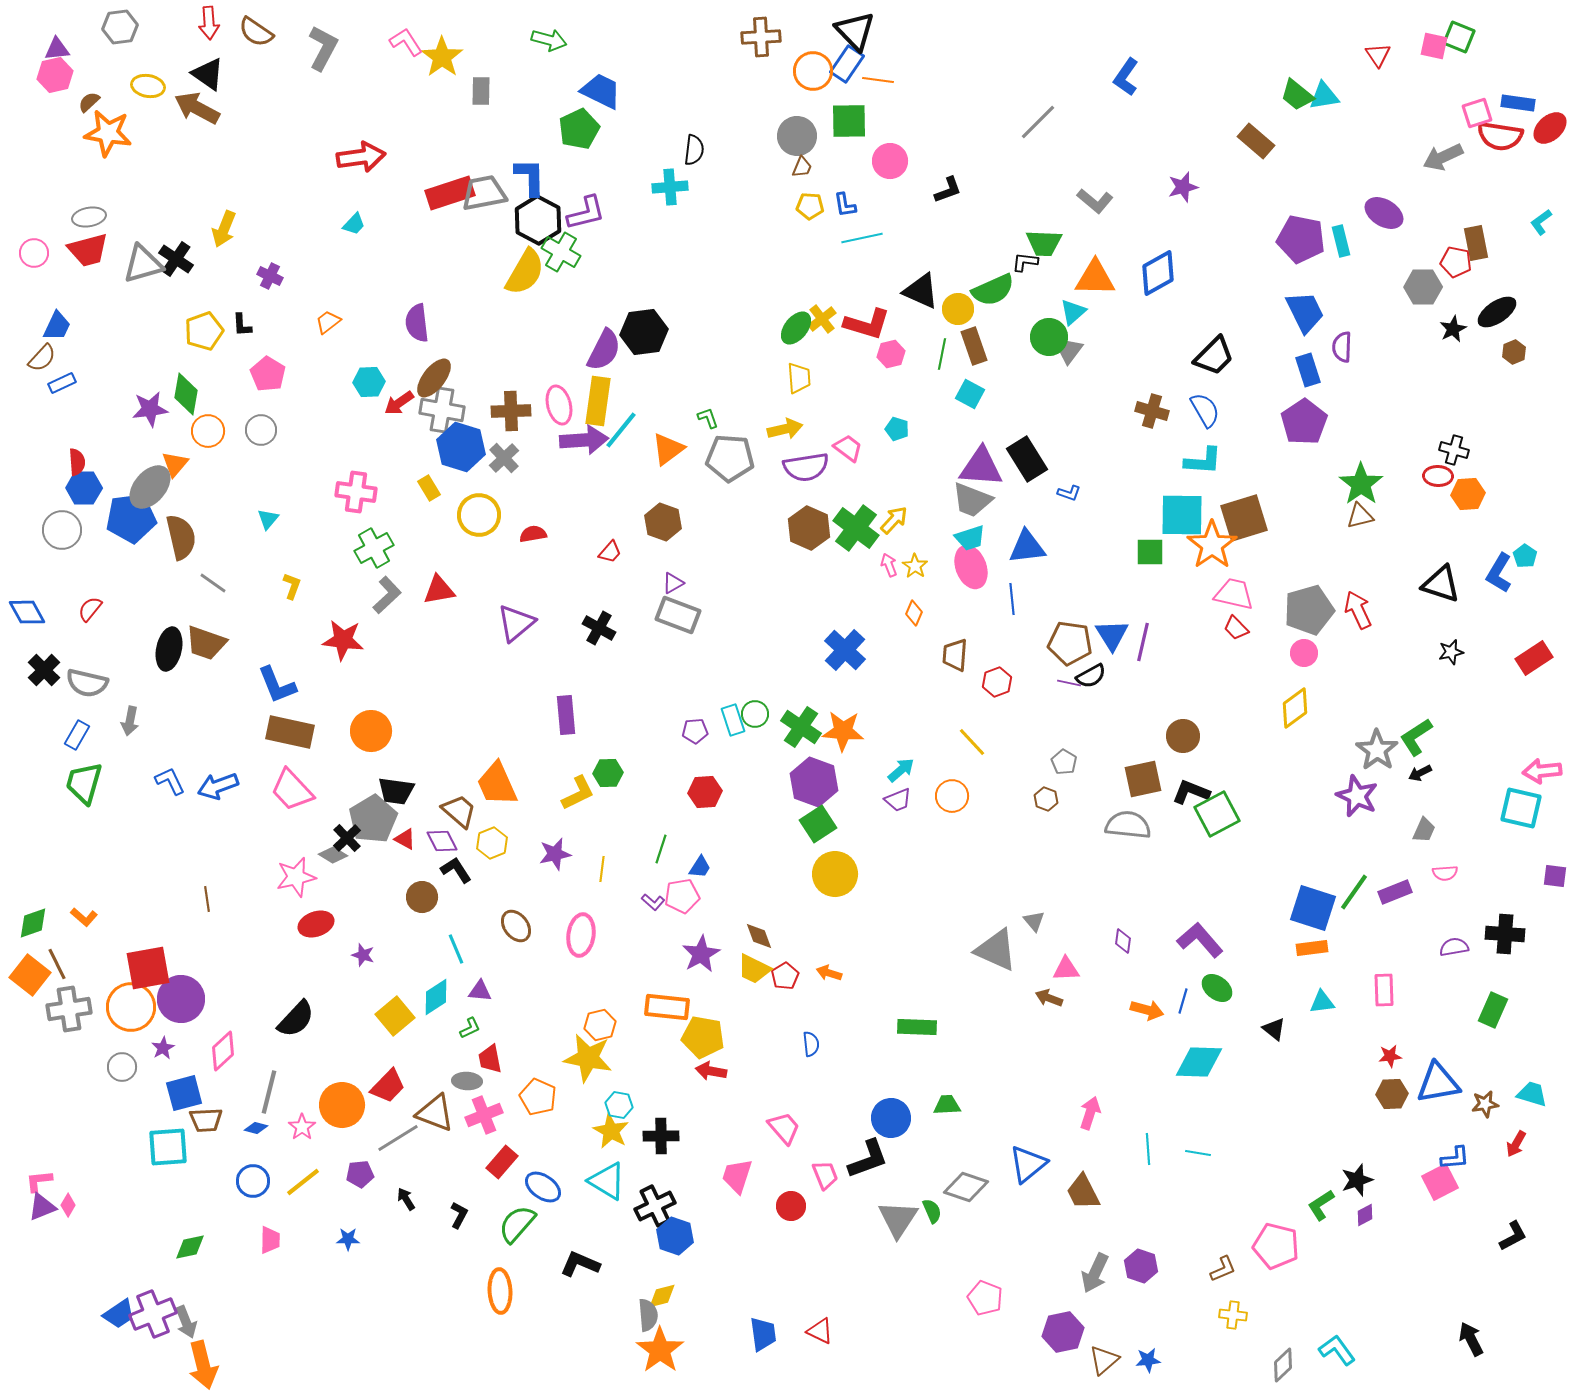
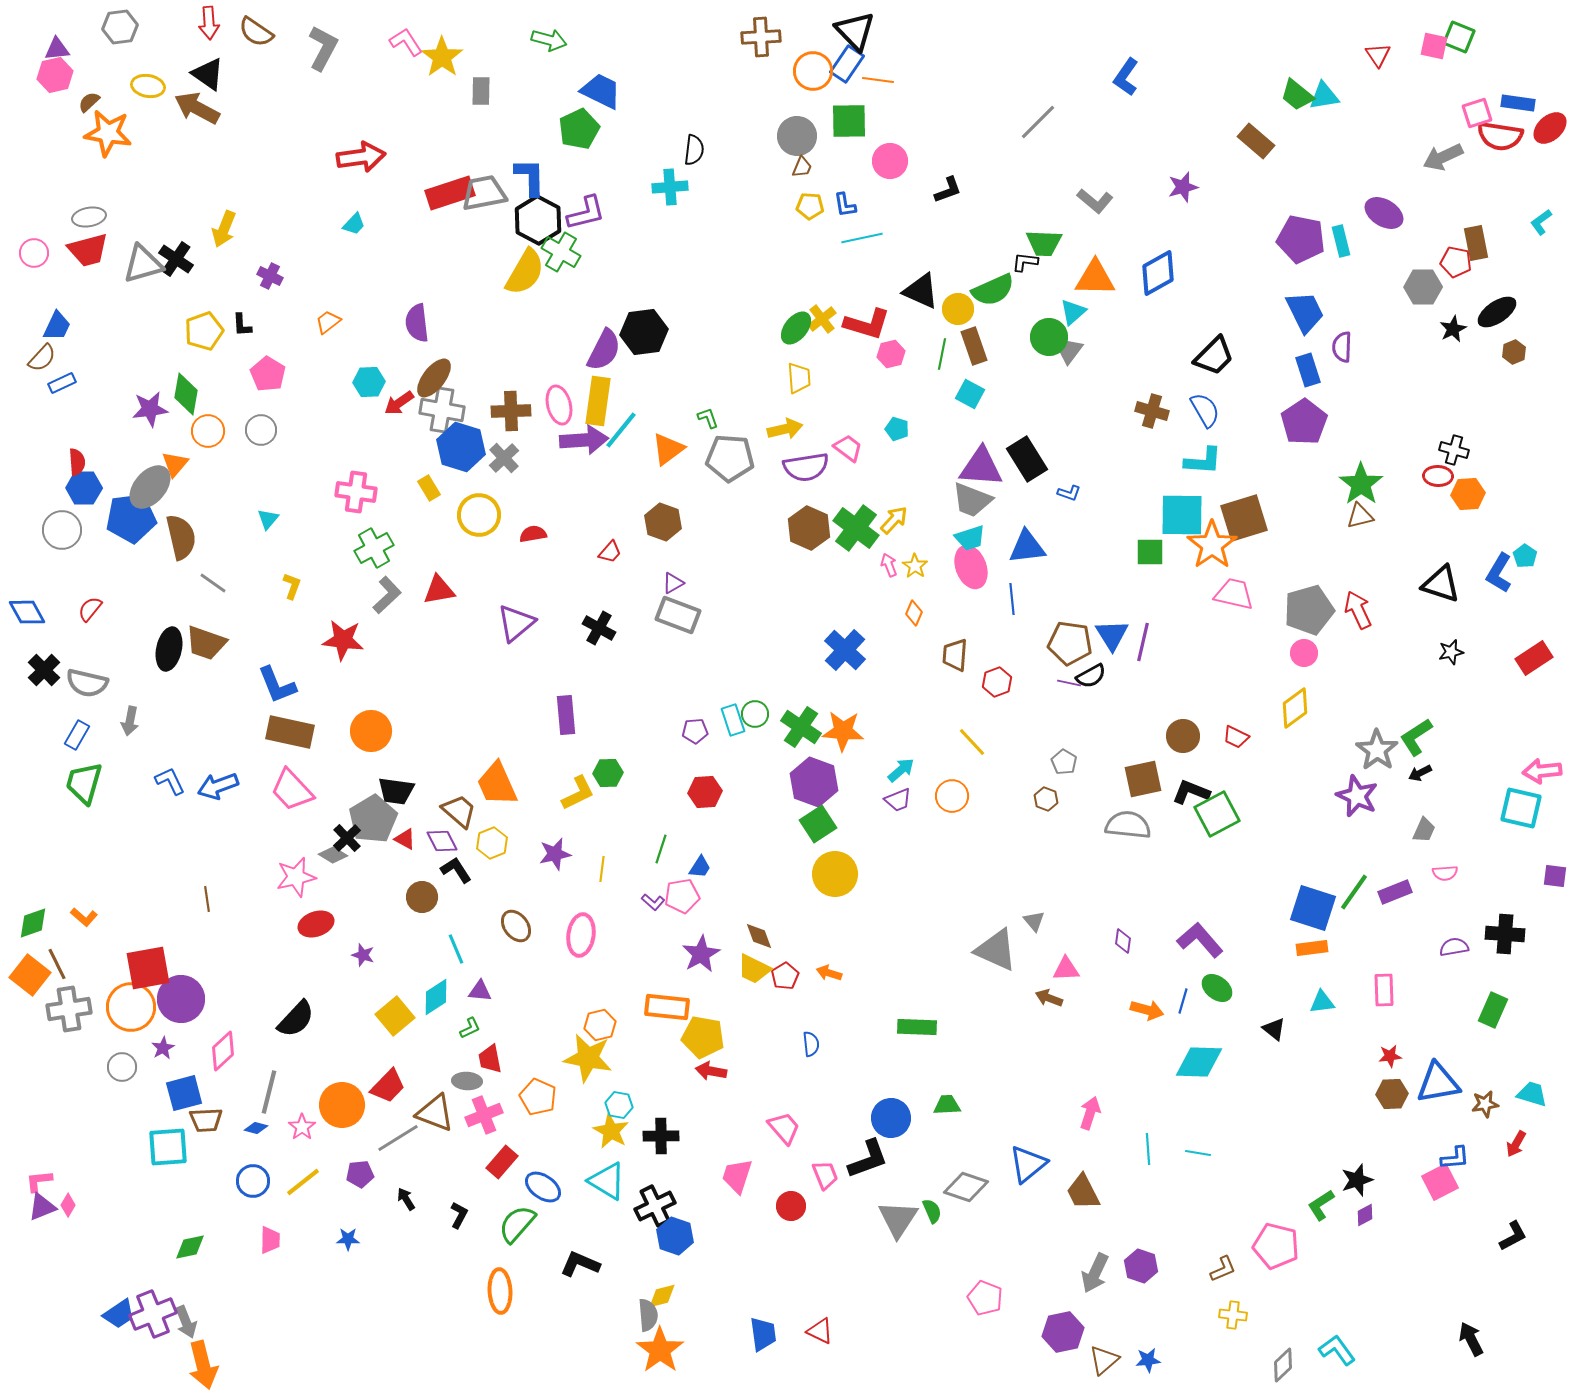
red trapezoid at (1236, 628): moved 109 px down; rotated 20 degrees counterclockwise
